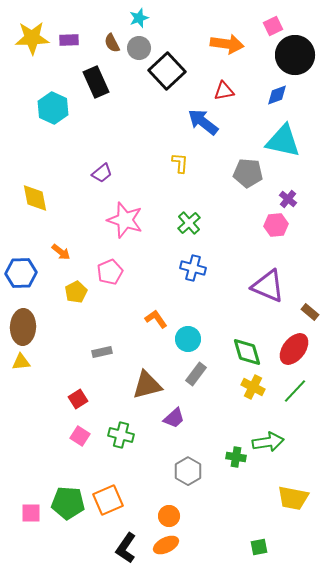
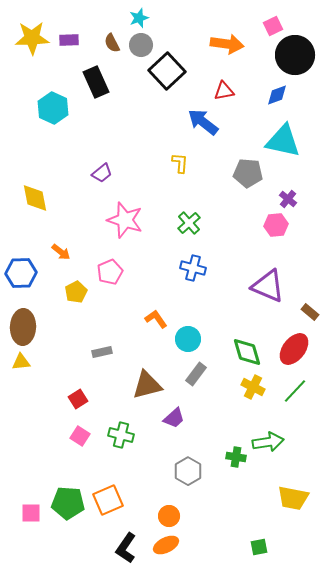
gray circle at (139, 48): moved 2 px right, 3 px up
